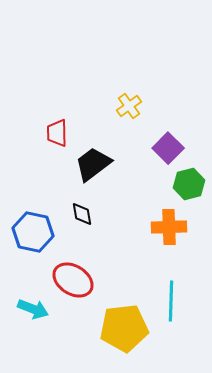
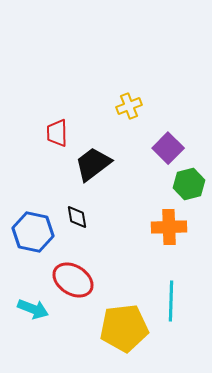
yellow cross: rotated 15 degrees clockwise
black diamond: moved 5 px left, 3 px down
